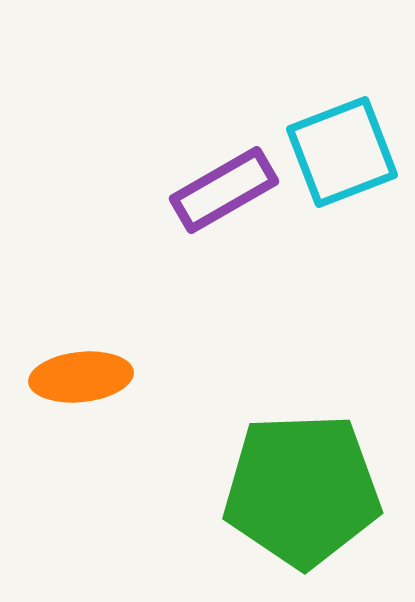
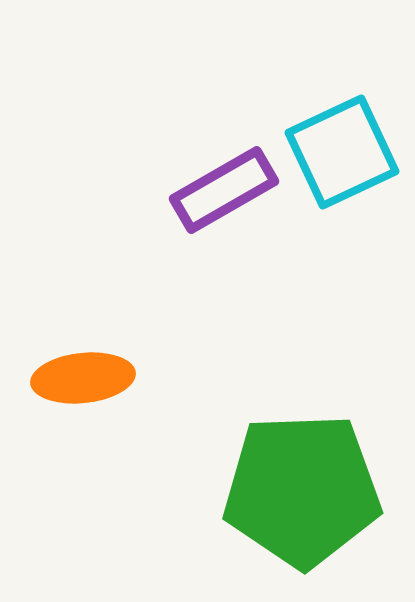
cyan square: rotated 4 degrees counterclockwise
orange ellipse: moved 2 px right, 1 px down
